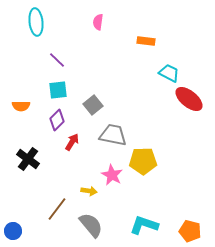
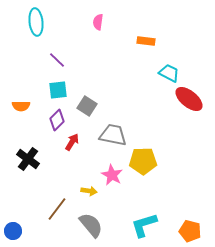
gray square: moved 6 px left, 1 px down; rotated 18 degrees counterclockwise
cyan L-shape: rotated 36 degrees counterclockwise
